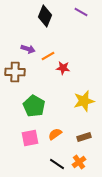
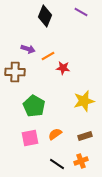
brown rectangle: moved 1 px right, 1 px up
orange cross: moved 2 px right, 1 px up; rotated 16 degrees clockwise
